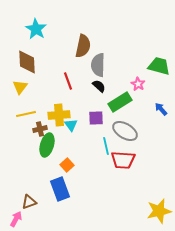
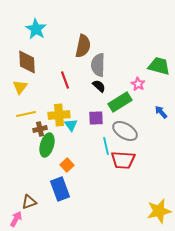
red line: moved 3 px left, 1 px up
blue arrow: moved 3 px down
